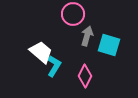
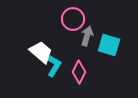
pink circle: moved 5 px down
pink diamond: moved 6 px left, 4 px up
